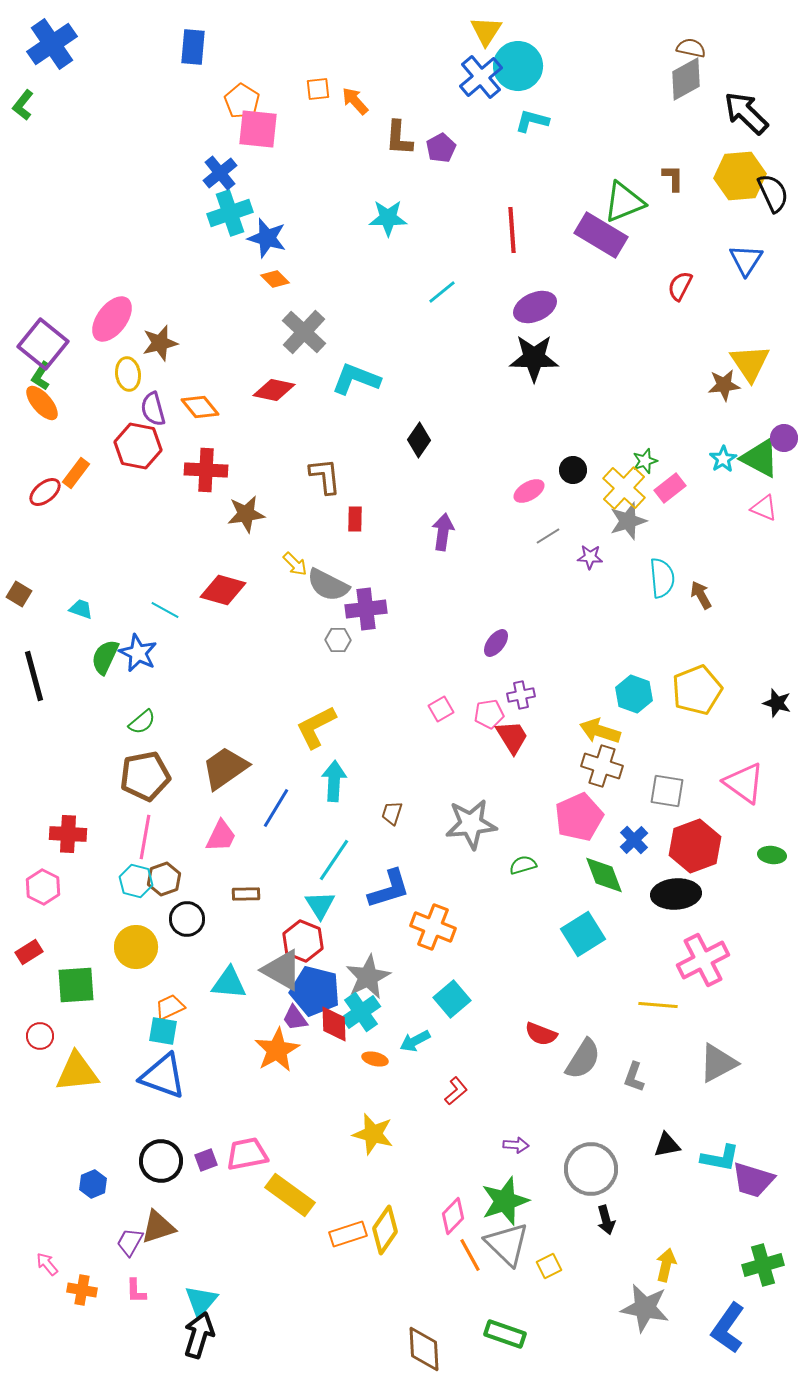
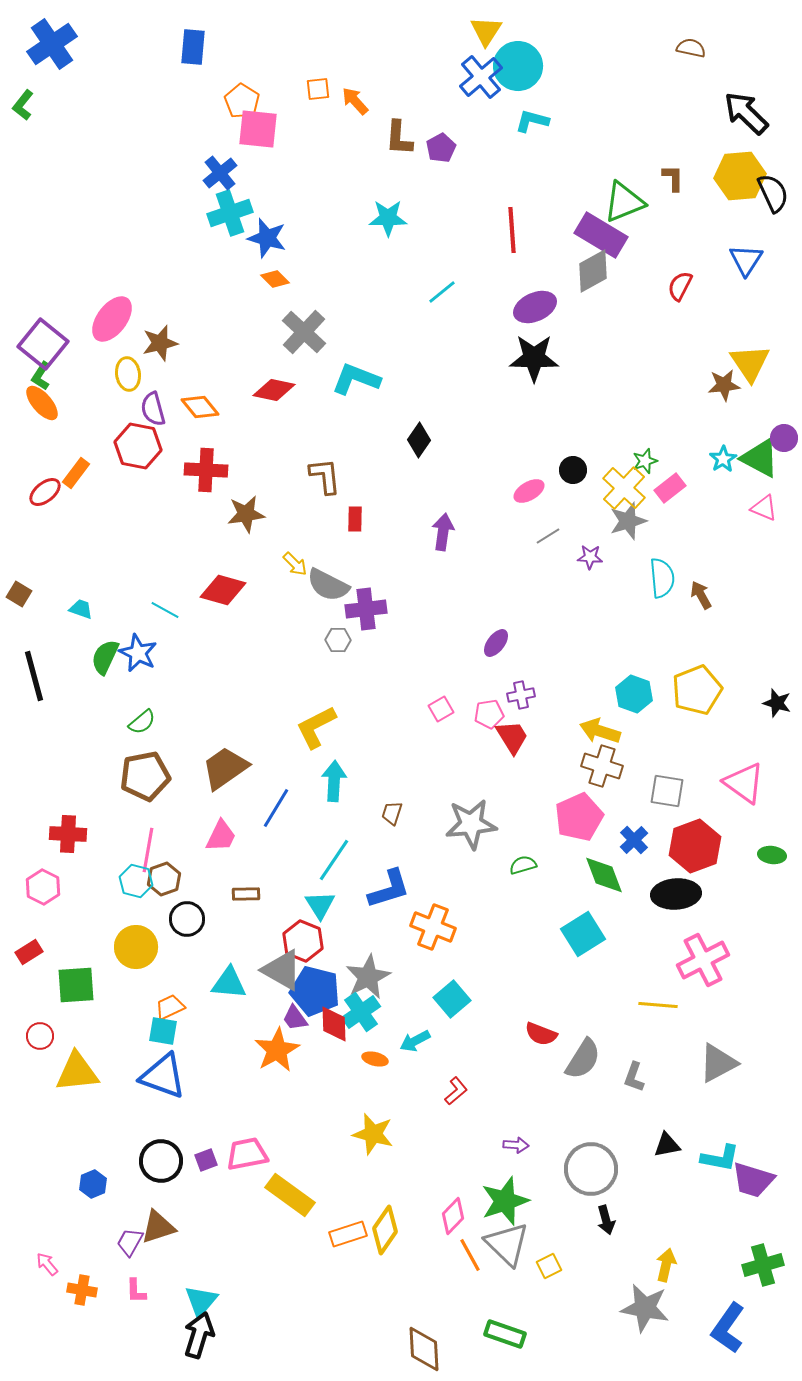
gray diamond at (686, 79): moved 93 px left, 192 px down
pink line at (145, 837): moved 3 px right, 13 px down
